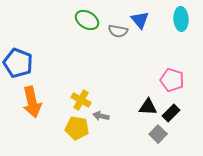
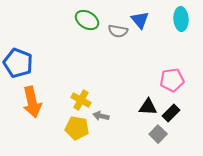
pink pentagon: rotated 25 degrees counterclockwise
